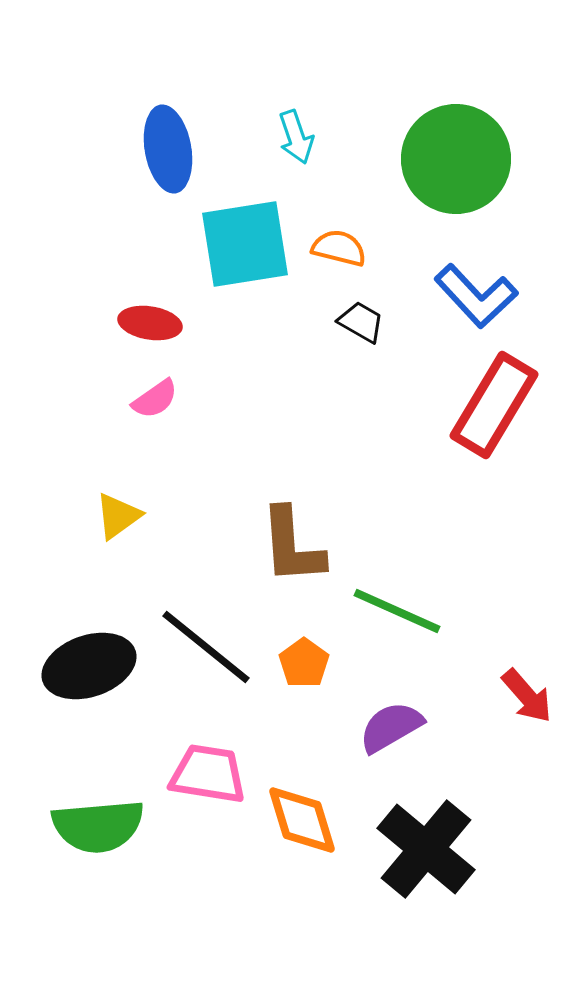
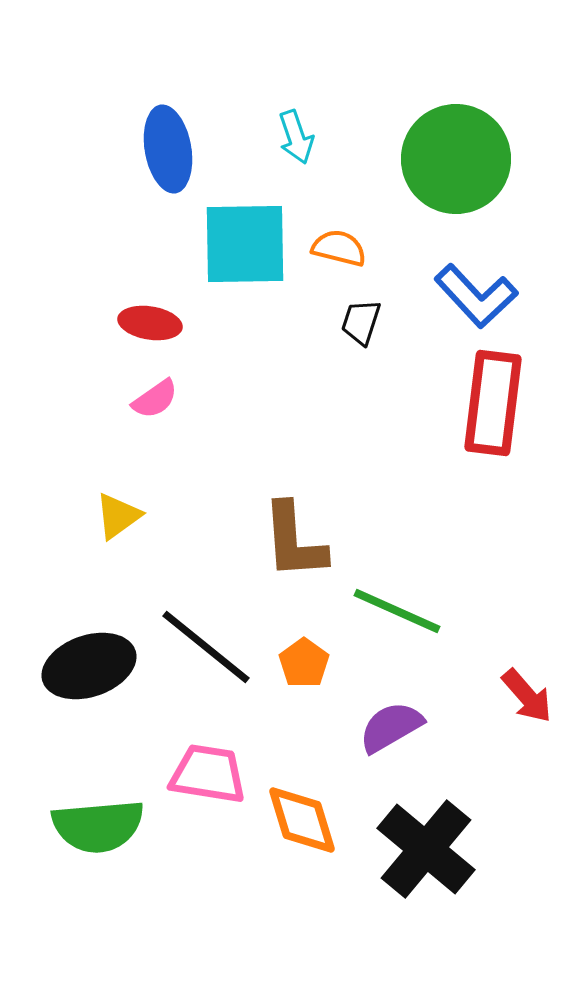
cyan square: rotated 8 degrees clockwise
black trapezoid: rotated 102 degrees counterclockwise
red rectangle: moved 1 px left, 2 px up; rotated 24 degrees counterclockwise
brown L-shape: moved 2 px right, 5 px up
